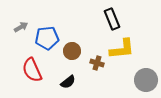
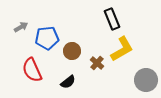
yellow L-shape: rotated 24 degrees counterclockwise
brown cross: rotated 24 degrees clockwise
